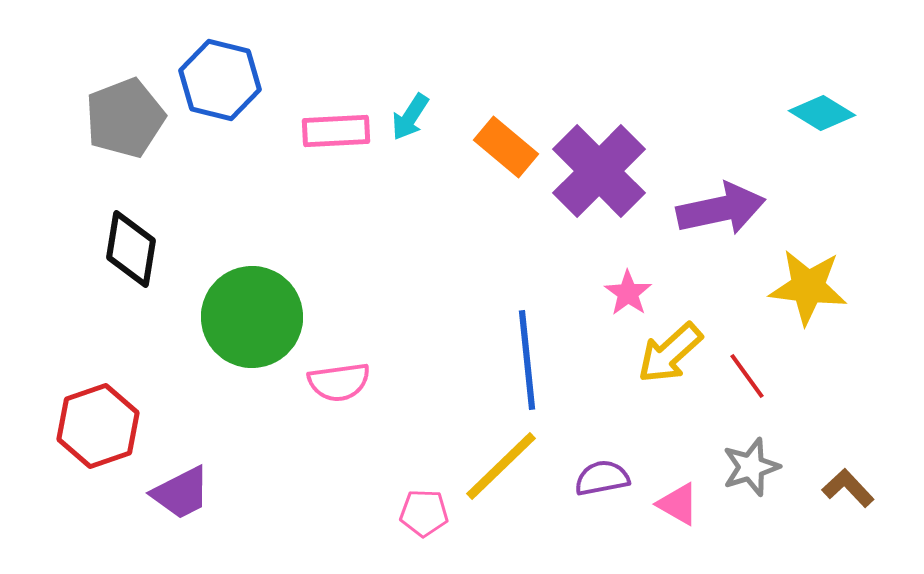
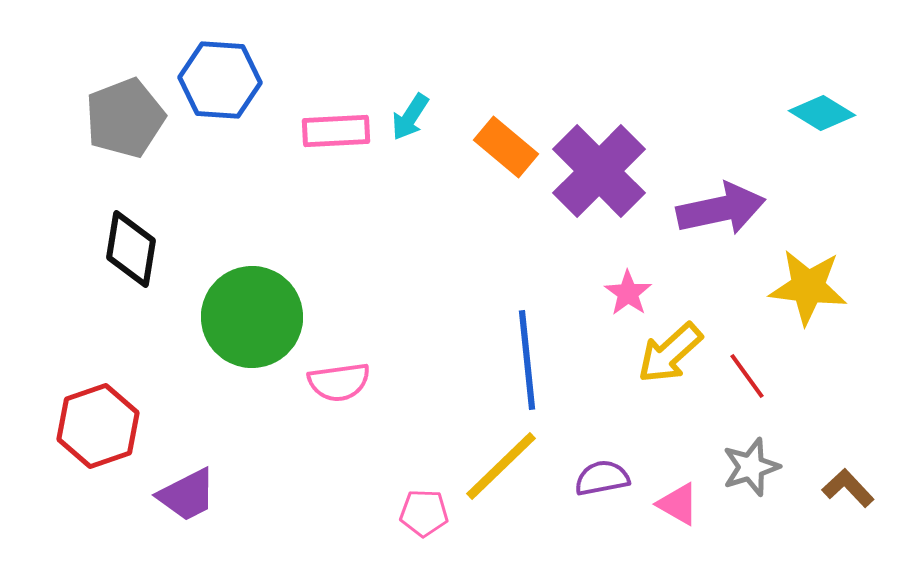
blue hexagon: rotated 10 degrees counterclockwise
purple trapezoid: moved 6 px right, 2 px down
